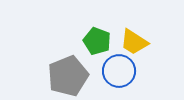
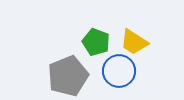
green pentagon: moved 1 px left, 1 px down
